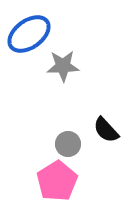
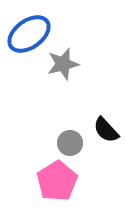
gray star: moved 2 px up; rotated 12 degrees counterclockwise
gray circle: moved 2 px right, 1 px up
